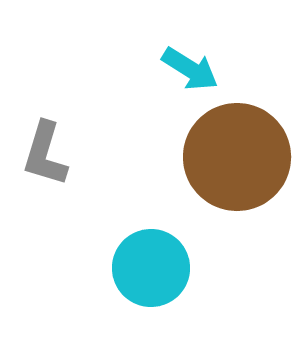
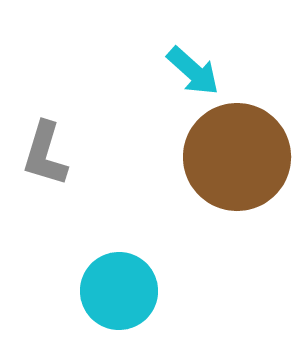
cyan arrow: moved 3 px right, 2 px down; rotated 10 degrees clockwise
cyan circle: moved 32 px left, 23 px down
